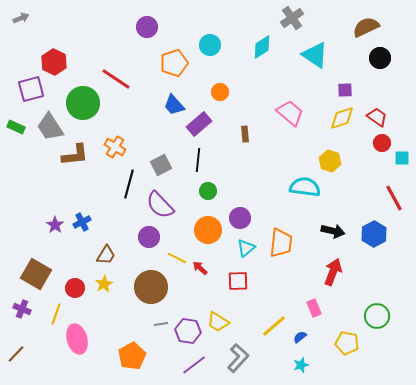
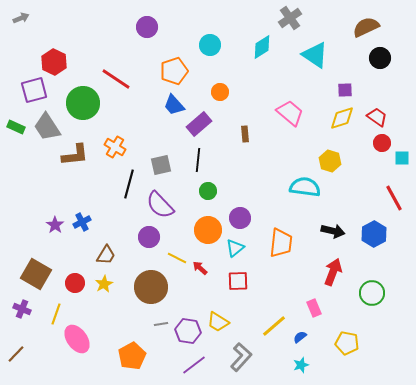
gray cross at (292, 18): moved 2 px left
orange pentagon at (174, 63): moved 8 px down
purple square at (31, 89): moved 3 px right, 1 px down
gray trapezoid at (50, 127): moved 3 px left
gray square at (161, 165): rotated 15 degrees clockwise
cyan triangle at (246, 248): moved 11 px left
red circle at (75, 288): moved 5 px up
green circle at (377, 316): moved 5 px left, 23 px up
pink ellipse at (77, 339): rotated 20 degrees counterclockwise
gray L-shape at (238, 358): moved 3 px right, 1 px up
